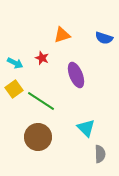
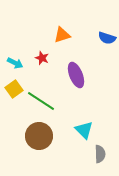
blue semicircle: moved 3 px right
cyan triangle: moved 2 px left, 2 px down
brown circle: moved 1 px right, 1 px up
